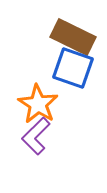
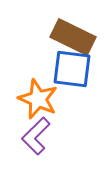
blue square: moved 1 px left, 1 px down; rotated 12 degrees counterclockwise
orange star: moved 5 px up; rotated 9 degrees counterclockwise
